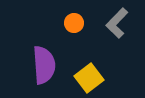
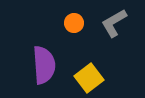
gray L-shape: moved 3 px left; rotated 16 degrees clockwise
